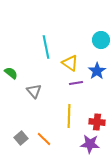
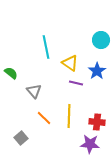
purple line: rotated 24 degrees clockwise
orange line: moved 21 px up
